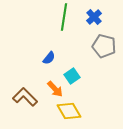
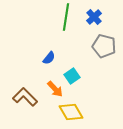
green line: moved 2 px right
yellow diamond: moved 2 px right, 1 px down
